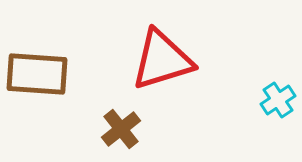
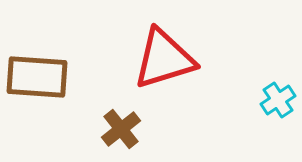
red triangle: moved 2 px right, 1 px up
brown rectangle: moved 3 px down
